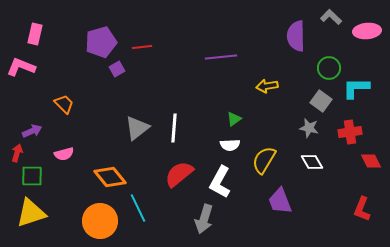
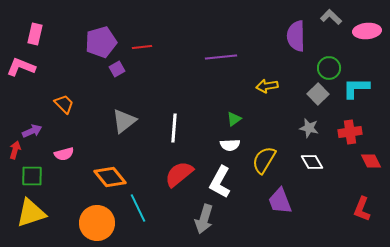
gray square: moved 3 px left, 7 px up; rotated 10 degrees clockwise
gray triangle: moved 13 px left, 7 px up
red arrow: moved 2 px left, 3 px up
orange circle: moved 3 px left, 2 px down
